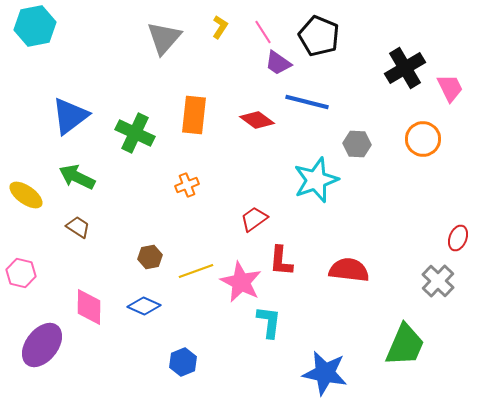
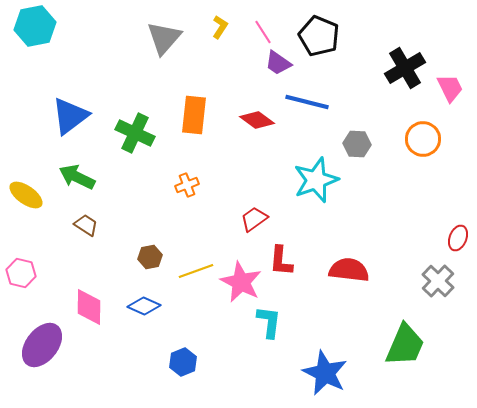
brown trapezoid: moved 8 px right, 2 px up
blue star: rotated 15 degrees clockwise
